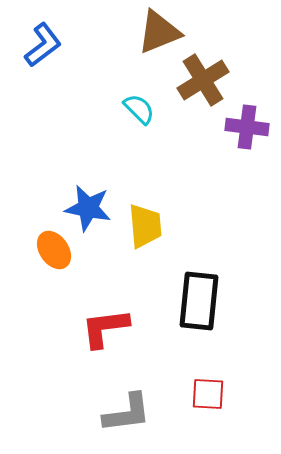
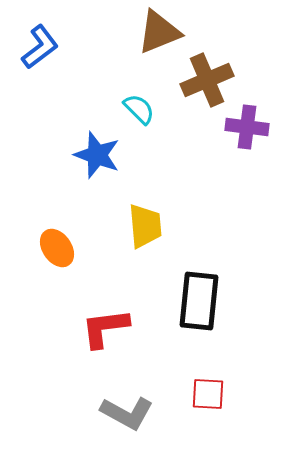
blue L-shape: moved 3 px left, 2 px down
brown cross: moved 4 px right; rotated 9 degrees clockwise
blue star: moved 9 px right, 53 px up; rotated 9 degrees clockwise
orange ellipse: moved 3 px right, 2 px up
gray L-shape: rotated 36 degrees clockwise
